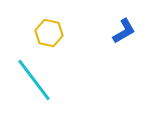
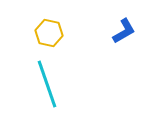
cyan line: moved 13 px right, 4 px down; rotated 18 degrees clockwise
